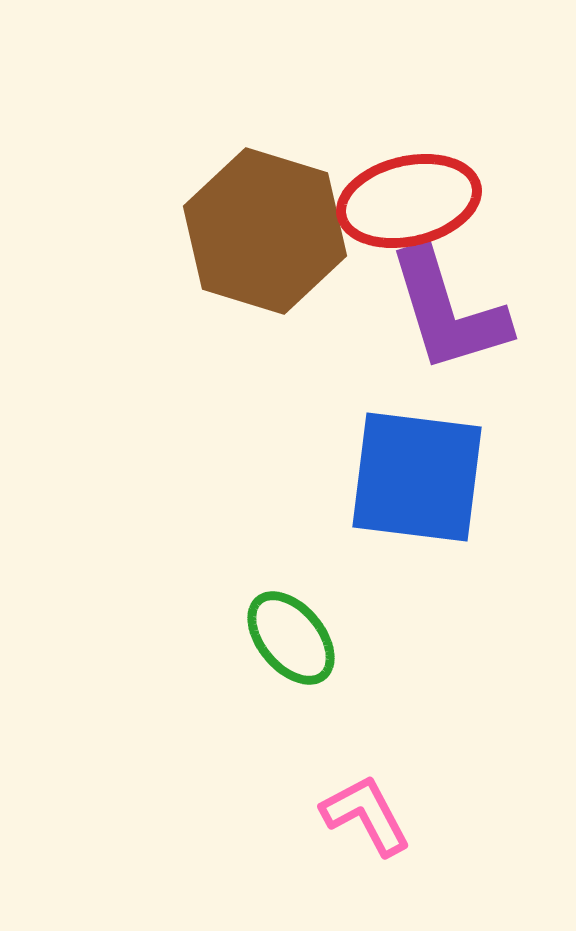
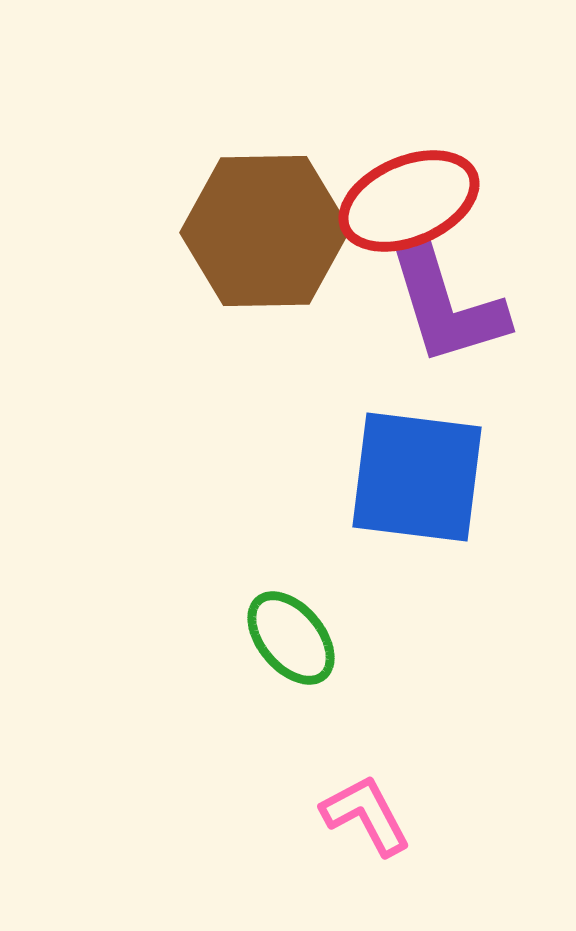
red ellipse: rotated 10 degrees counterclockwise
brown hexagon: rotated 18 degrees counterclockwise
purple L-shape: moved 2 px left, 7 px up
